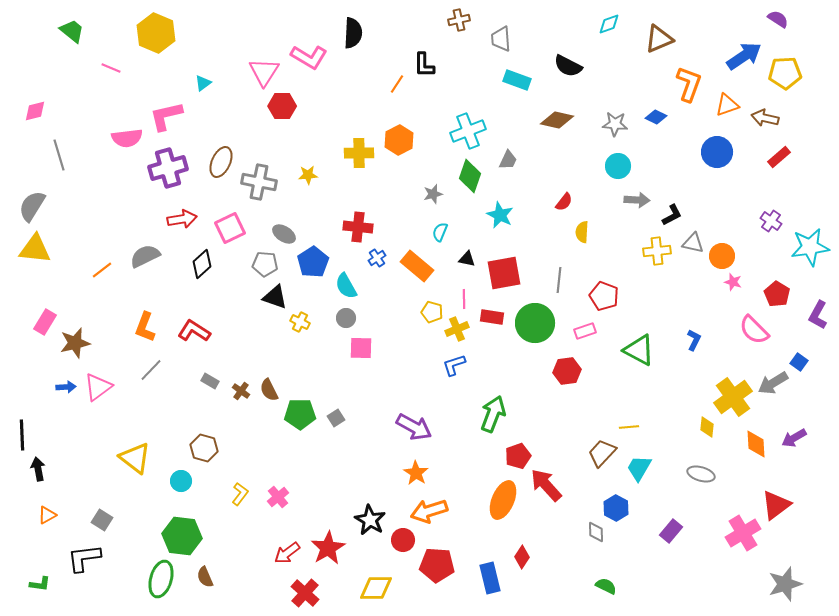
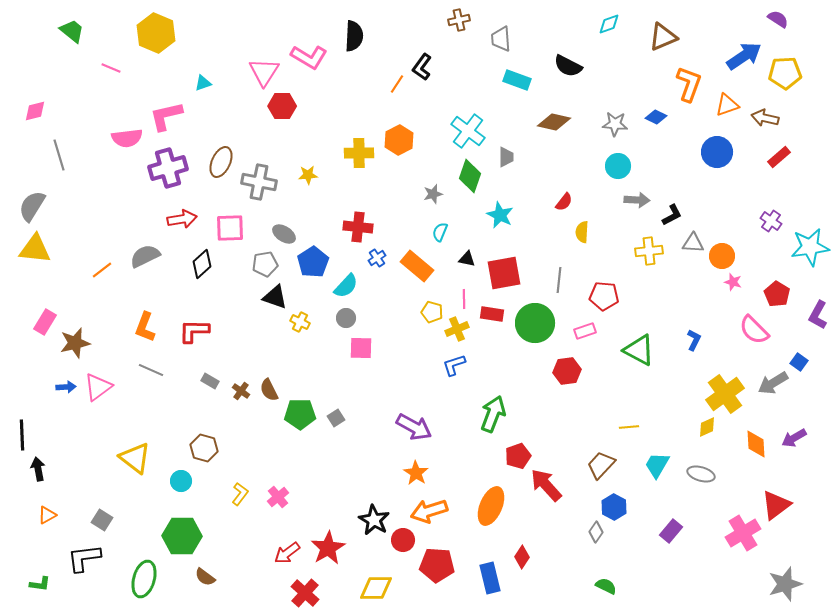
black semicircle at (353, 33): moved 1 px right, 3 px down
brown triangle at (659, 39): moved 4 px right, 2 px up
black L-shape at (424, 65): moved 2 px left, 2 px down; rotated 36 degrees clockwise
cyan triangle at (203, 83): rotated 18 degrees clockwise
brown diamond at (557, 120): moved 3 px left, 2 px down
cyan cross at (468, 131): rotated 32 degrees counterclockwise
gray trapezoid at (508, 160): moved 2 px left, 3 px up; rotated 25 degrees counterclockwise
pink square at (230, 228): rotated 24 degrees clockwise
gray triangle at (693, 243): rotated 10 degrees counterclockwise
yellow cross at (657, 251): moved 8 px left
gray pentagon at (265, 264): rotated 15 degrees counterclockwise
cyan semicircle at (346, 286): rotated 108 degrees counterclockwise
red pentagon at (604, 296): rotated 16 degrees counterclockwise
red rectangle at (492, 317): moved 3 px up
red L-shape at (194, 331): rotated 32 degrees counterclockwise
gray line at (151, 370): rotated 70 degrees clockwise
yellow cross at (733, 397): moved 8 px left, 3 px up
yellow diamond at (707, 427): rotated 60 degrees clockwise
brown trapezoid at (602, 453): moved 1 px left, 12 px down
cyan trapezoid at (639, 468): moved 18 px right, 3 px up
orange ellipse at (503, 500): moved 12 px left, 6 px down
blue hexagon at (616, 508): moved 2 px left, 1 px up
black star at (370, 520): moved 4 px right
gray diamond at (596, 532): rotated 35 degrees clockwise
green hexagon at (182, 536): rotated 6 degrees counterclockwise
brown semicircle at (205, 577): rotated 30 degrees counterclockwise
green ellipse at (161, 579): moved 17 px left
